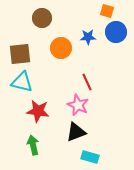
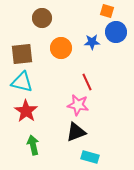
blue star: moved 4 px right, 5 px down
brown square: moved 2 px right
pink star: rotated 15 degrees counterclockwise
red star: moved 12 px left; rotated 25 degrees clockwise
